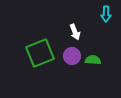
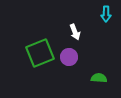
purple circle: moved 3 px left, 1 px down
green semicircle: moved 6 px right, 18 px down
